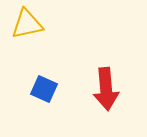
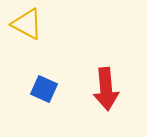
yellow triangle: rotated 40 degrees clockwise
